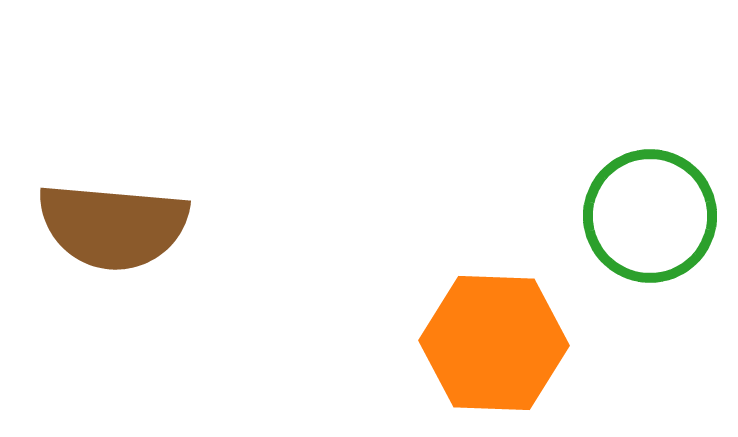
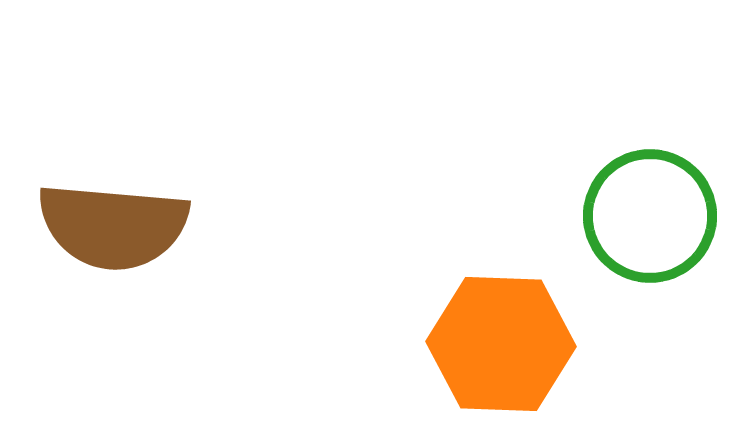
orange hexagon: moved 7 px right, 1 px down
